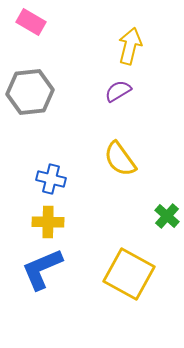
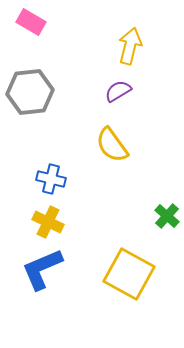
yellow semicircle: moved 8 px left, 14 px up
yellow cross: rotated 24 degrees clockwise
